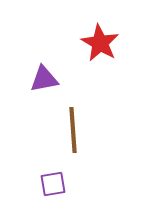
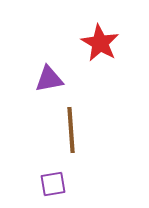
purple triangle: moved 5 px right
brown line: moved 2 px left
